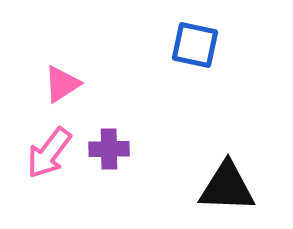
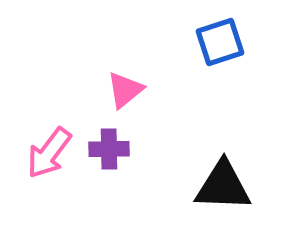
blue square: moved 25 px right, 3 px up; rotated 30 degrees counterclockwise
pink triangle: moved 63 px right, 6 px down; rotated 6 degrees counterclockwise
black triangle: moved 4 px left, 1 px up
